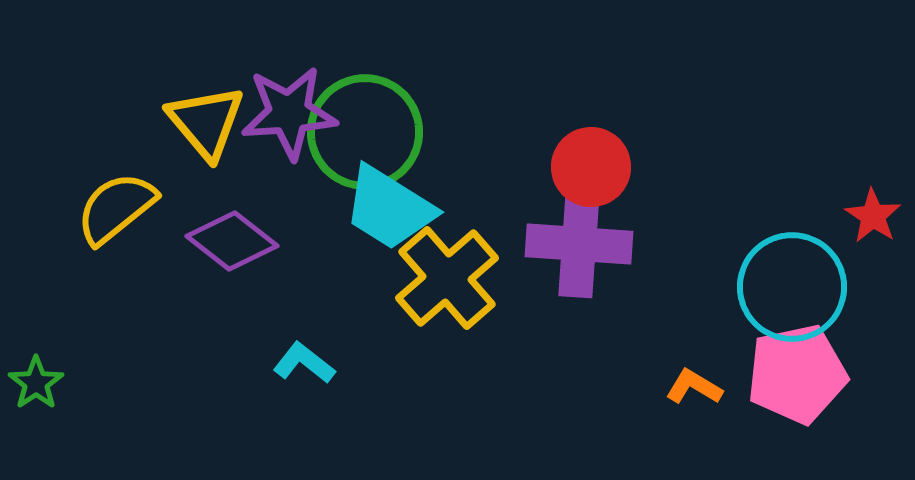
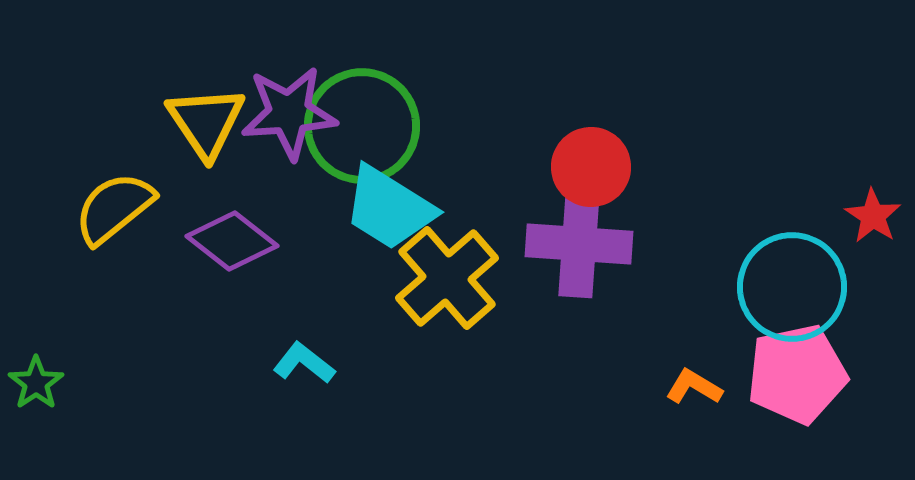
yellow triangle: rotated 6 degrees clockwise
green circle: moved 3 px left, 6 px up
yellow semicircle: moved 2 px left
